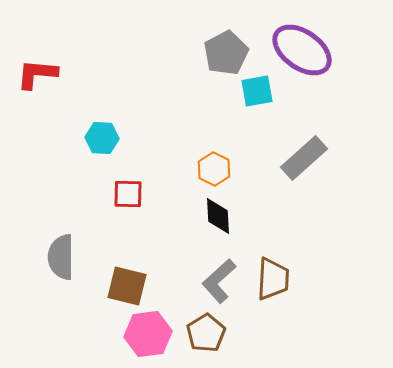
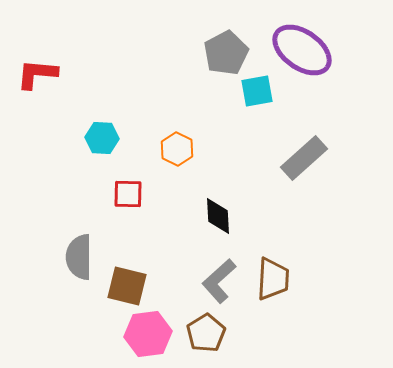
orange hexagon: moved 37 px left, 20 px up
gray semicircle: moved 18 px right
